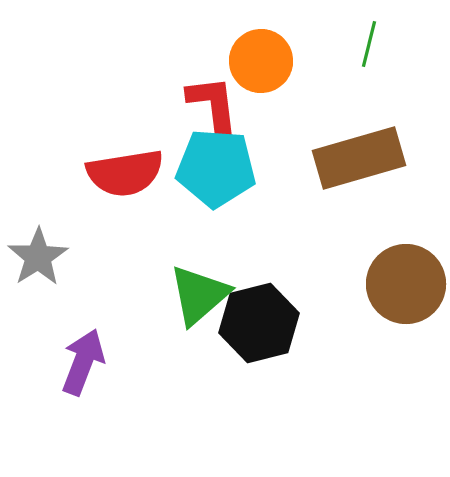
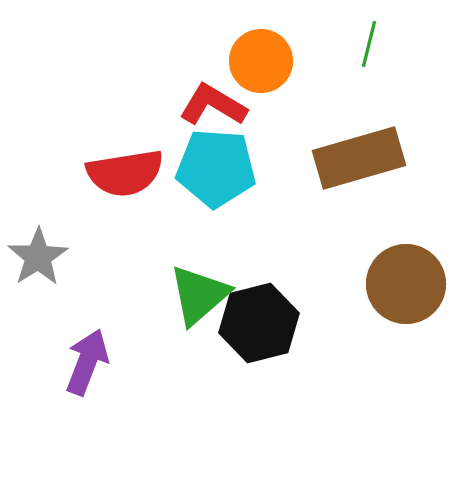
red L-shape: rotated 52 degrees counterclockwise
purple arrow: moved 4 px right
